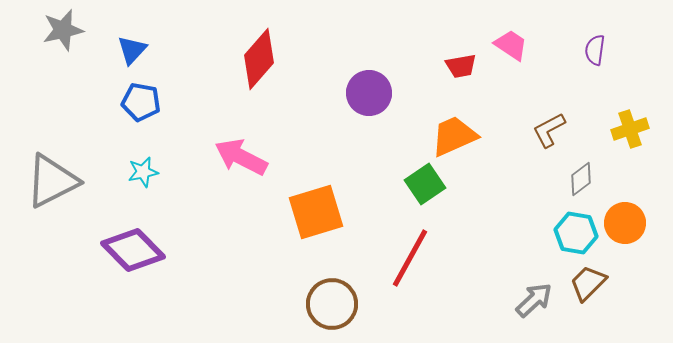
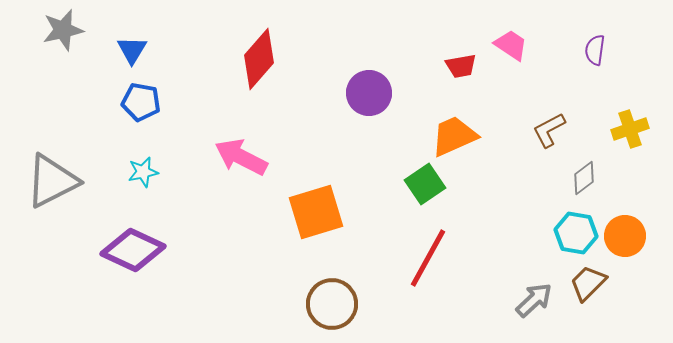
blue triangle: rotated 12 degrees counterclockwise
gray diamond: moved 3 px right, 1 px up
orange circle: moved 13 px down
purple diamond: rotated 20 degrees counterclockwise
red line: moved 18 px right
